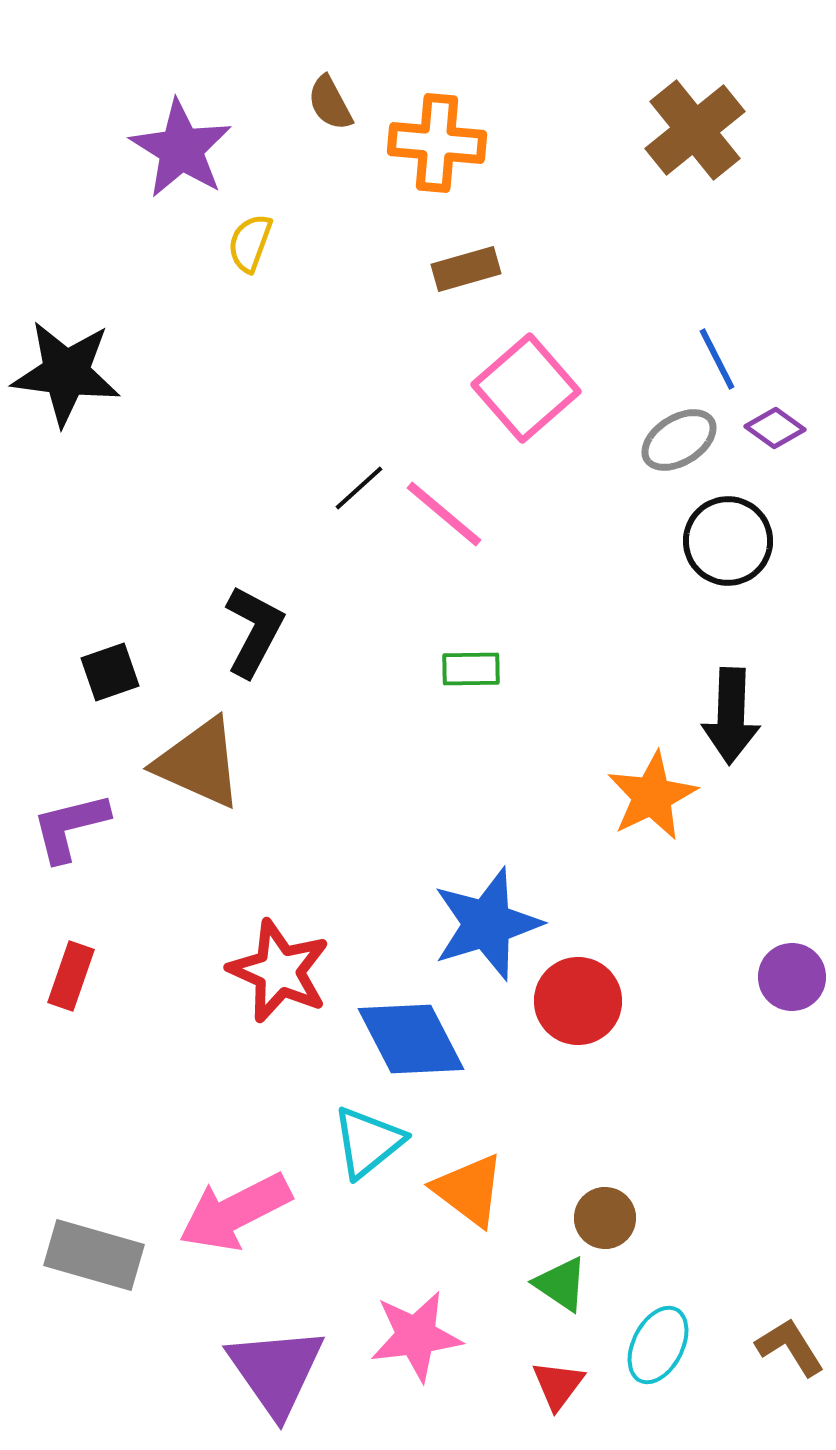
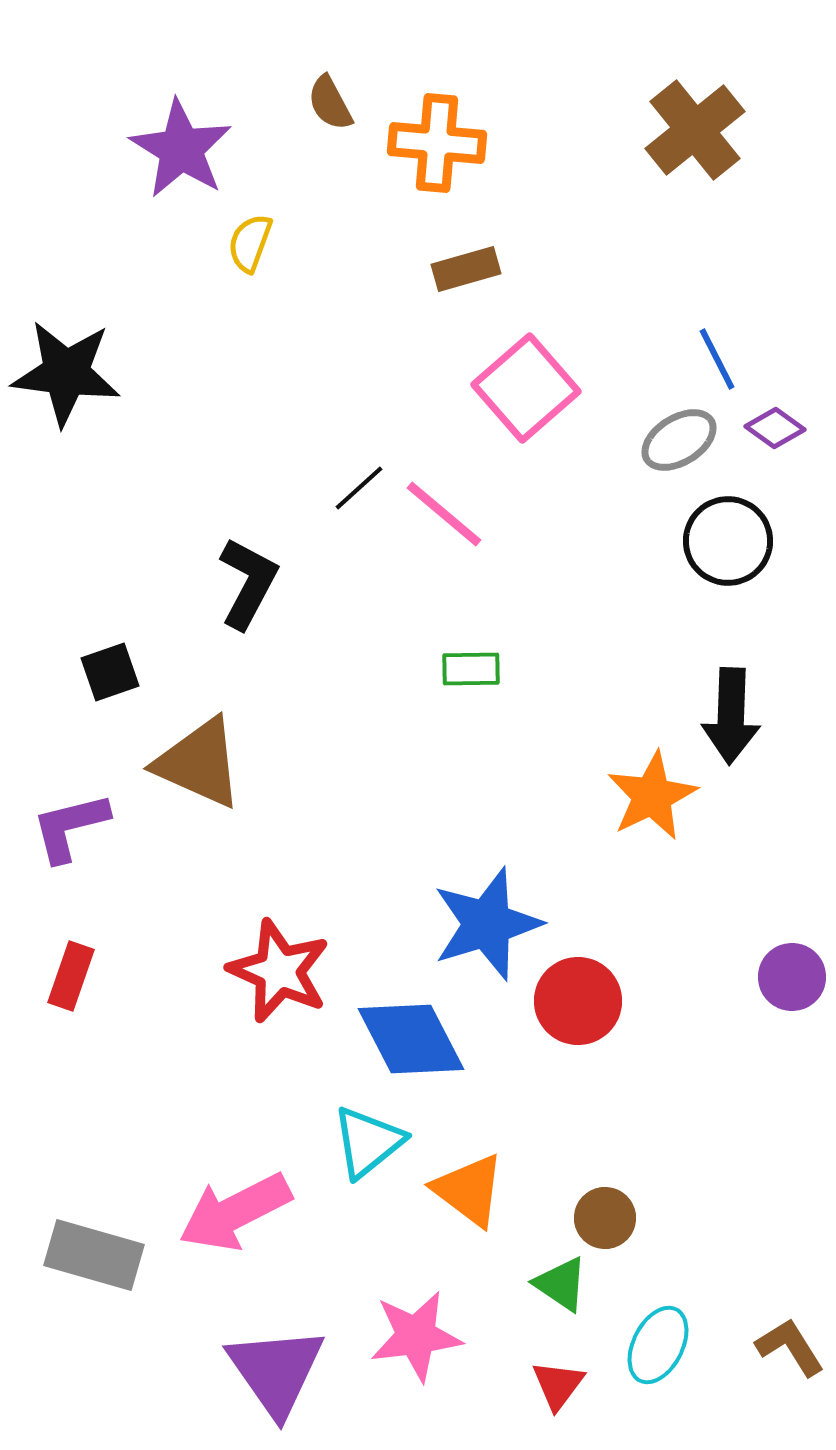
black L-shape: moved 6 px left, 48 px up
